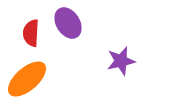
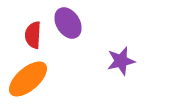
red semicircle: moved 2 px right, 2 px down
orange ellipse: moved 1 px right
